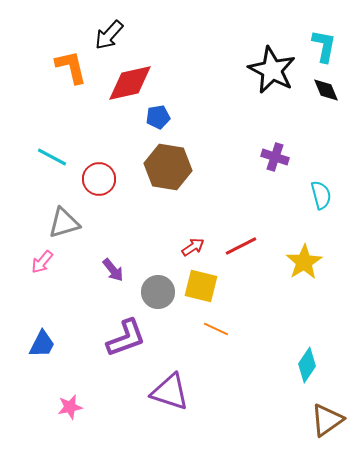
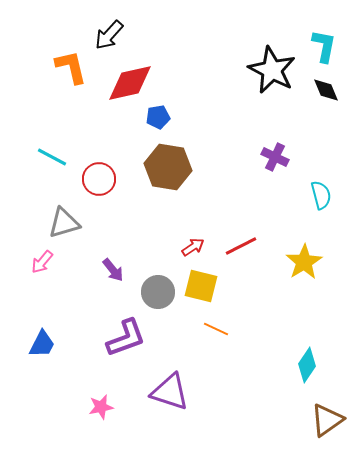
purple cross: rotated 8 degrees clockwise
pink star: moved 31 px right
